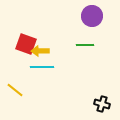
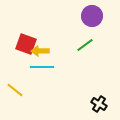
green line: rotated 36 degrees counterclockwise
black cross: moved 3 px left; rotated 14 degrees clockwise
